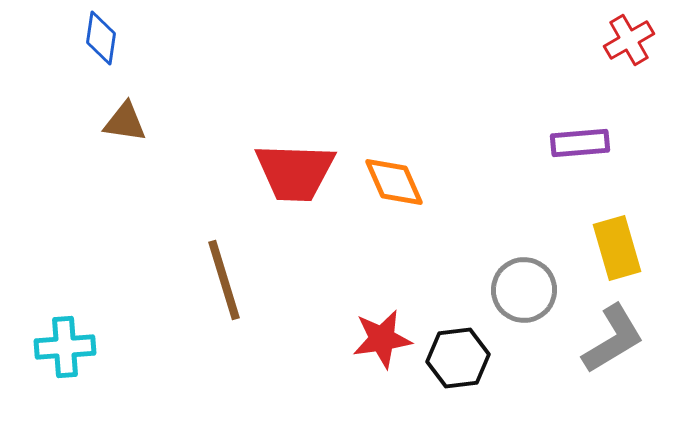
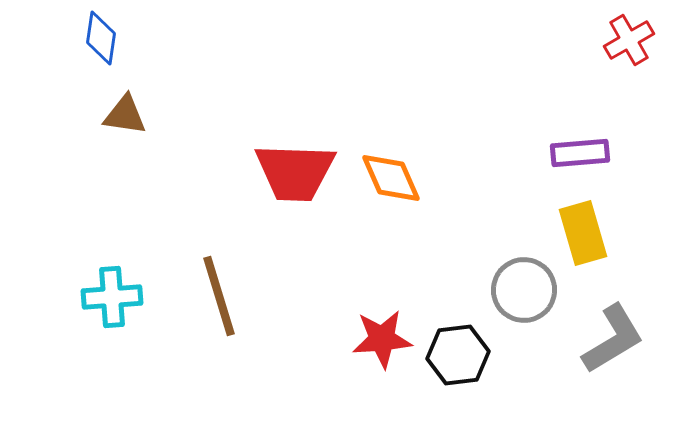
brown triangle: moved 7 px up
purple rectangle: moved 10 px down
orange diamond: moved 3 px left, 4 px up
yellow rectangle: moved 34 px left, 15 px up
brown line: moved 5 px left, 16 px down
red star: rotated 4 degrees clockwise
cyan cross: moved 47 px right, 50 px up
black hexagon: moved 3 px up
